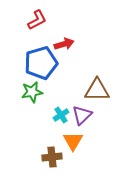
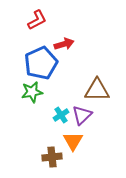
blue pentagon: rotated 8 degrees counterclockwise
